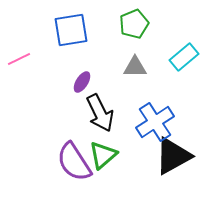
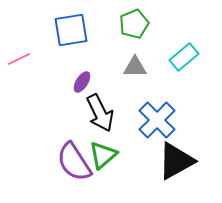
blue cross: moved 2 px right, 2 px up; rotated 12 degrees counterclockwise
black triangle: moved 3 px right, 5 px down
